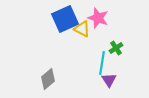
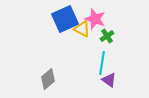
pink star: moved 3 px left, 1 px down
green cross: moved 9 px left, 12 px up
purple triangle: rotated 21 degrees counterclockwise
